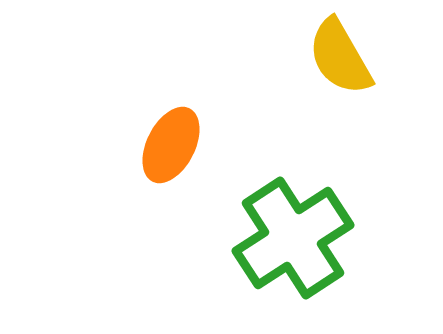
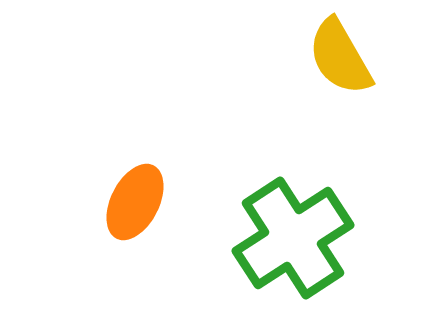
orange ellipse: moved 36 px left, 57 px down
